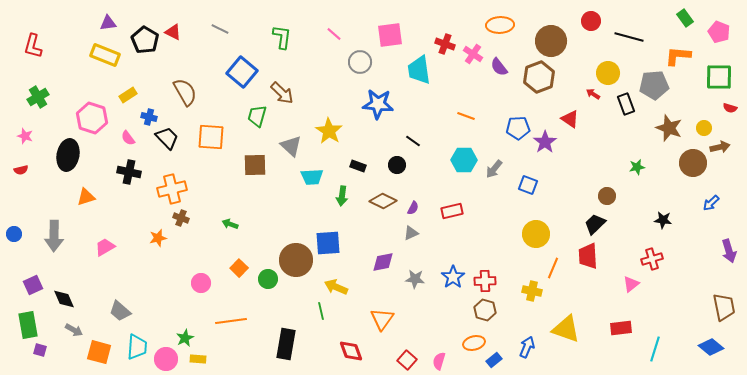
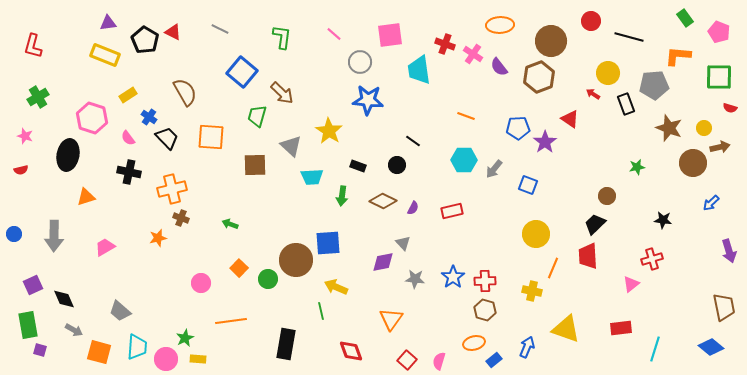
blue star at (378, 104): moved 10 px left, 4 px up
blue cross at (149, 117): rotated 21 degrees clockwise
gray triangle at (411, 233): moved 8 px left, 10 px down; rotated 49 degrees counterclockwise
orange triangle at (382, 319): moved 9 px right
